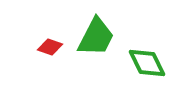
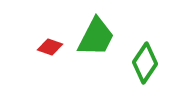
green diamond: moved 2 px left; rotated 60 degrees clockwise
